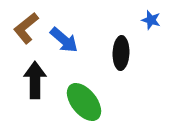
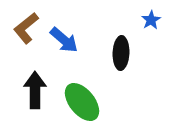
blue star: rotated 24 degrees clockwise
black arrow: moved 10 px down
green ellipse: moved 2 px left
